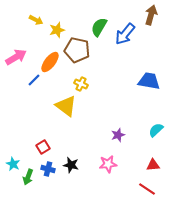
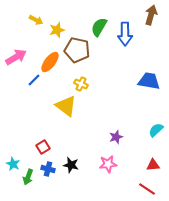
blue arrow: rotated 40 degrees counterclockwise
purple star: moved 2 px left, 2 px down
